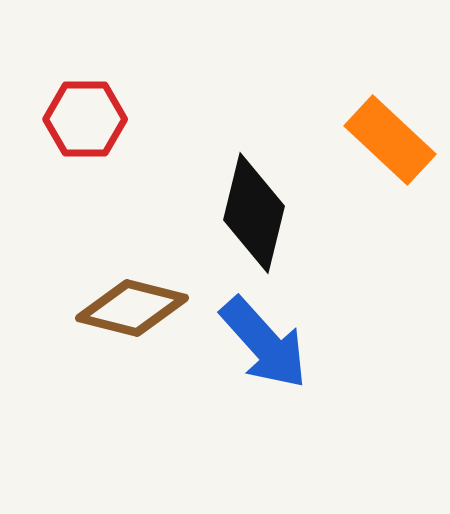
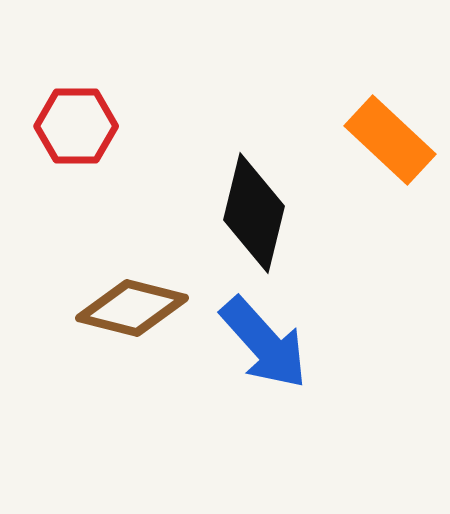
red hexagon: moved 9 px left, 7 px down
